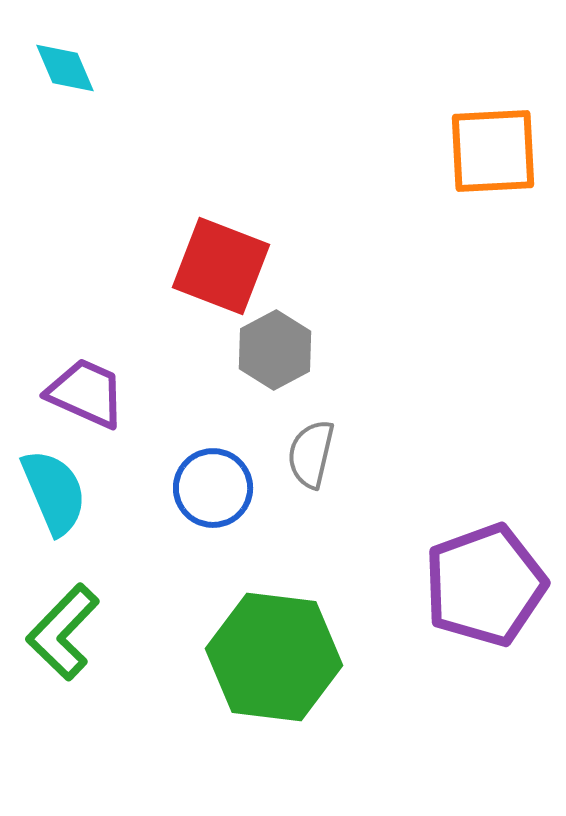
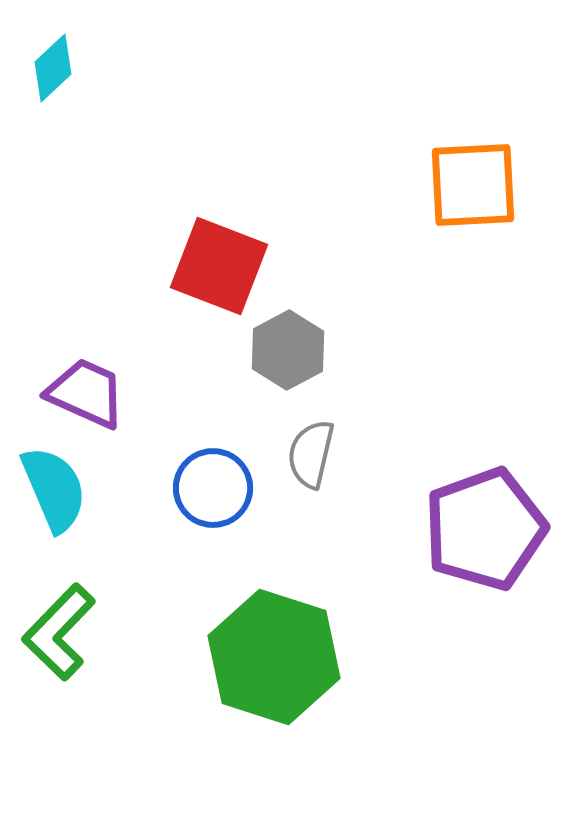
cyan diamond: moved 12 px left; rotated 70 degrees clockwise
orange square: moved 20 px left, 34 px down
red square: moved 2 px left
gray hexagon: moved 13 px right
cyan semicircle: moved 3 px up
purple pentagon: moved 56 px up
green L-shape: moved 4 px left
green hexagon: rotated 11 degrees clockwise
